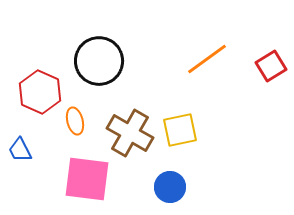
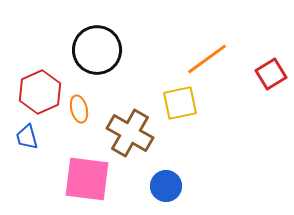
black circle: moved 2 px left, 11 px up
red square: moved 8 px down
red hexagon: rotated 12 degrees clockwise
orange ellipse: moved 4 px right, 12 px up
yellow square: moved 27 px up
blue trapezoid: moved 7 px right, 13 px up; rotated 12 degrees clockwise
blue circle: moved 4 px left, 1 px up
